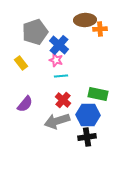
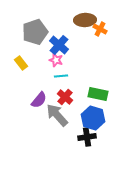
orange cross: rotated 32 degrees clockwise
red cross: moved 2 px right, 3 px up
purple semicircle: moved 14 px right, 4 px up
blue hexagon: moved 5 px right, 3 px down; rotated 15 degrees clockwise
gray arrow: moved 6 px up; rotated 65 degrees clockwise
